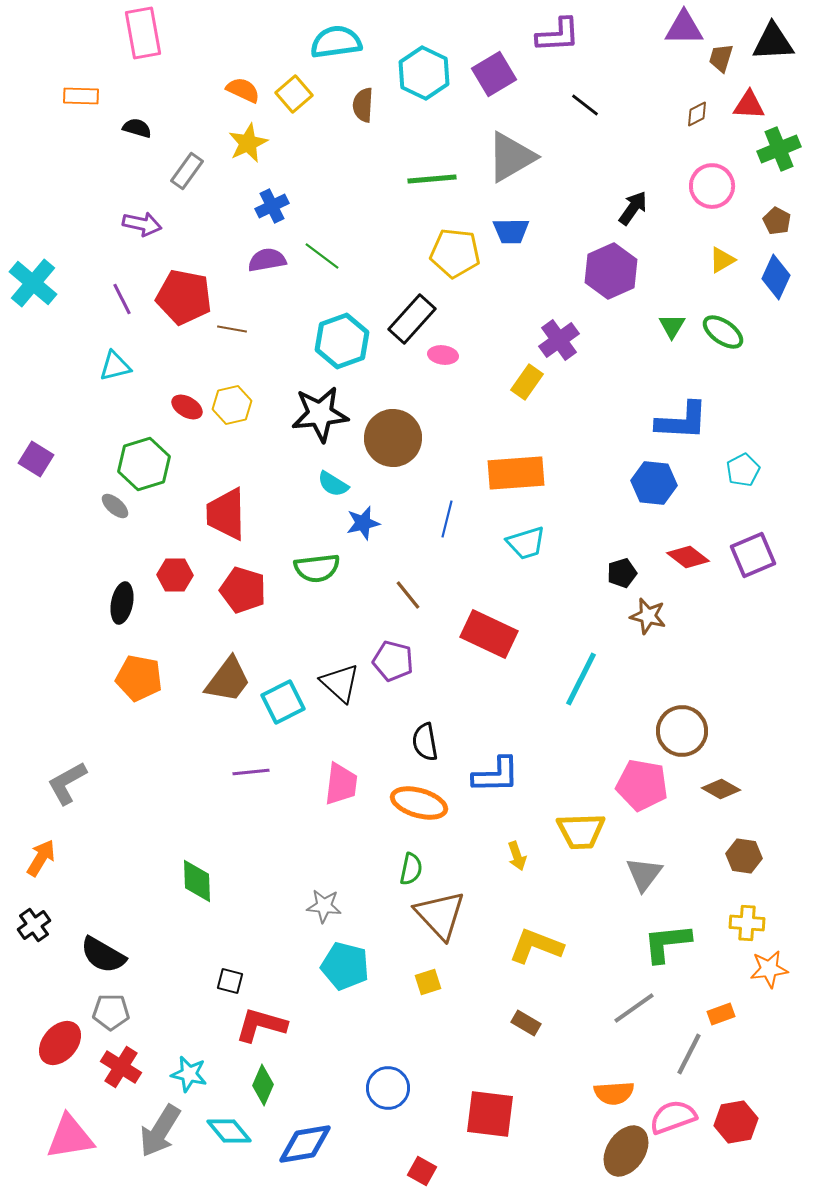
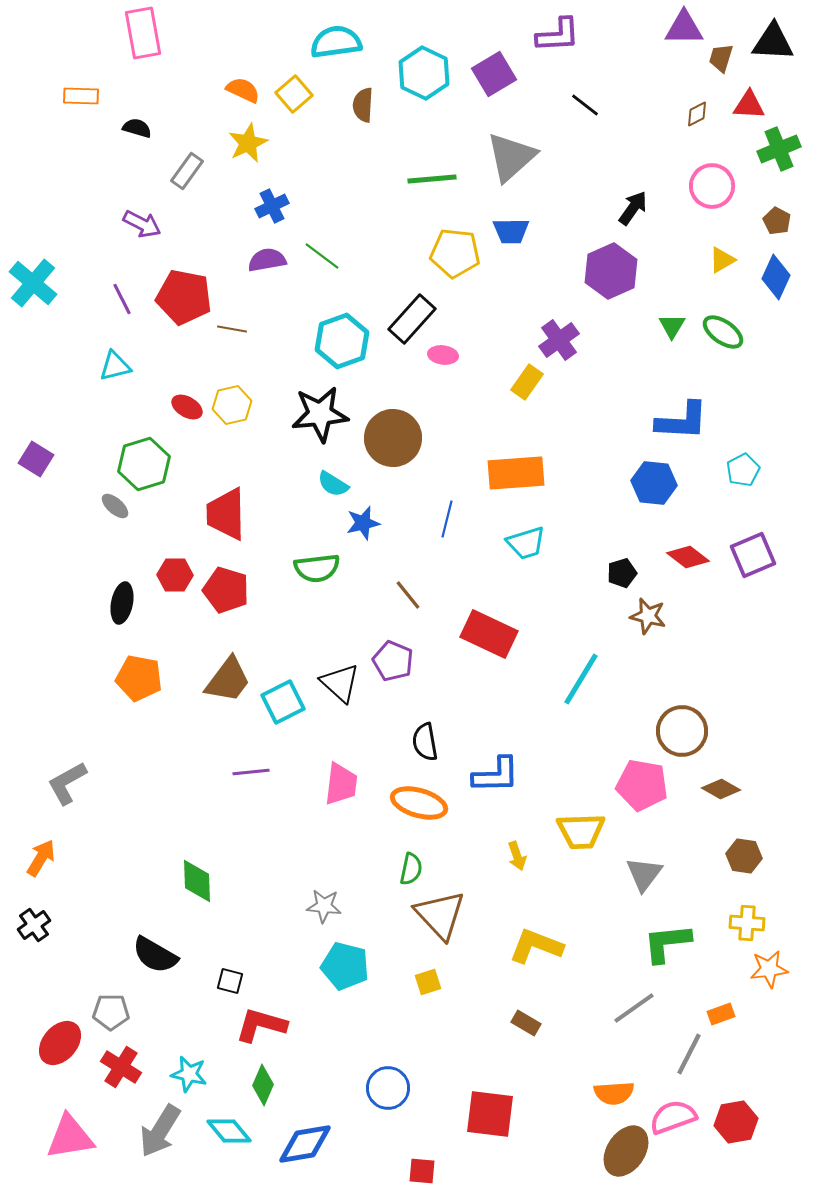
black triangle at (773, 42): rotated 6 degrees clockwise
gray triangle at (511, 157): rotated 12 degrees counterclockwise
purple arrow at (142, 224): rotated 15 degrees clockwise
red pentagon at (243, 590): moved 17 px left
purple pentagon at (393, 661): rotated 9 degrees clockwise
cyan line at (581, 679): rotated 4 degrees clockwise
black semicircle at (103, 955): moved 52 px right
red square at (422, 1171): rotated 24 degrees counterclockwise
